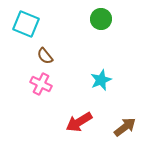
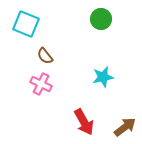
cyan star: moved 2 px right, 3 px up; rotated 10 degrees clockwise
red arrow: moved 5 px right; rotated 88 degrees counterclockwise
